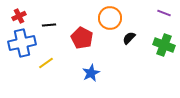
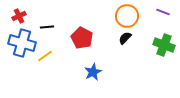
purple line: moved 1 px left, 1 px up
orange circle: moved 17 px right, 2 px up
black line: moved 2 px left, 2 px down
black semicircle: moved 4 px left
blue cross: rotated 28 degrees clockwise
yellow line: moved 1 px left, 7 px up
blue star: moved 2 px right, 1 px up
